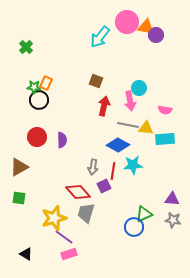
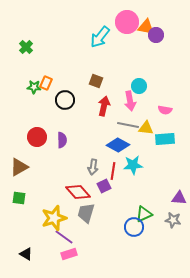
cyan circle: moved 2 px up
black circle: moved 26 px right
purple triangle: moved 7 px right, 1 px up
